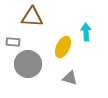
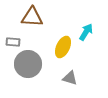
cyan arrow: rotated 36 degrees clockwise
